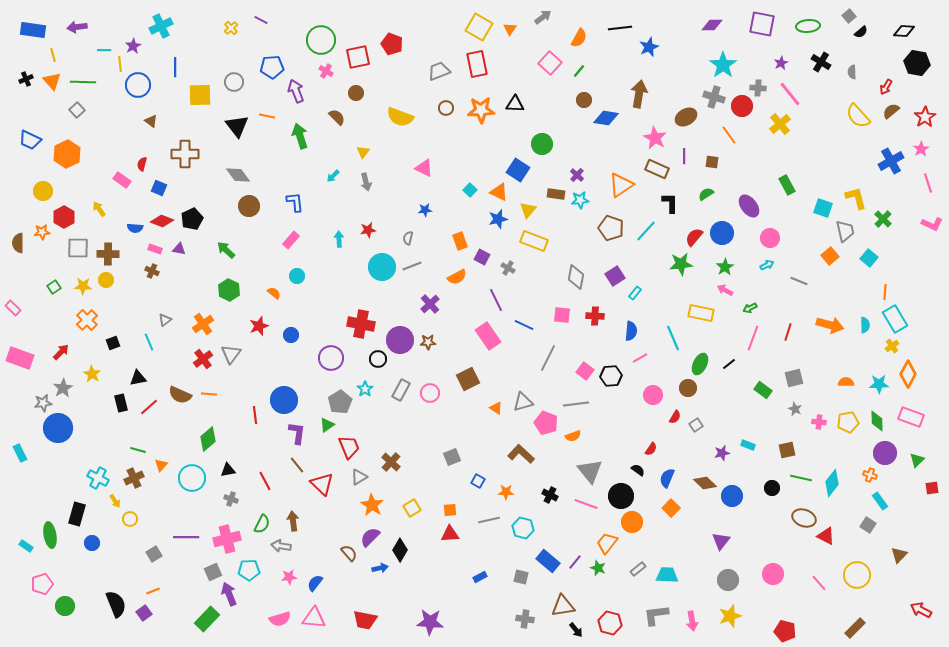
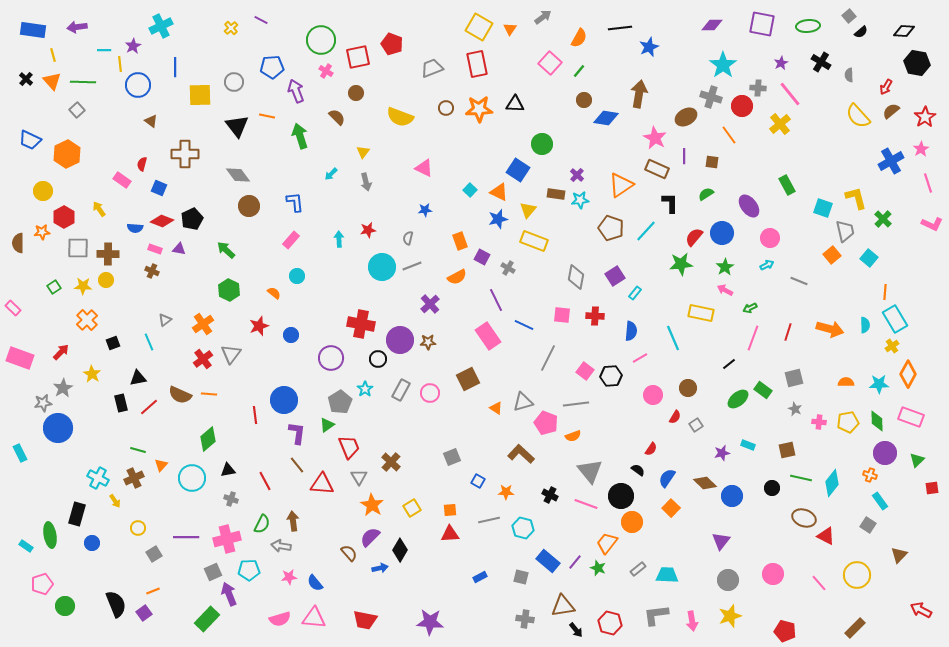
gray trapezoid at (439, 71): moved 7 px left, 3 px up
gray semicircle at (852, 72): moved 3 px left, 3 px down
black cross at (26, 79): rotated 24 degrees counterclockwise
gray cross at (714, 97): moved 3 px left
orange star at (481, 110): moved 2 px left, 1 px up
cyan arrow at (333, 176): moved 2 px left, 2 px up
orange square at (830, 256): moved 2 px right, 1 px up
orange arrow at (830, 325): moved 4 px down
green ellipse at (700, 364): moved 38 px right, 35 px down; rotated 25 degrees clockwise
gray triangle at (359, 477): rotated 30 degrees counterclockwise
blue semicircle at (667, 478): rotated 12 degrees clockwise
red triangle at (322, 484): rotated 40 degrees counterclockwise
yellow circle at (130, 519): moved 8 px right, 9 px down
blue semicircle at (315, 583): rotated 78 degrees counterclockwise
